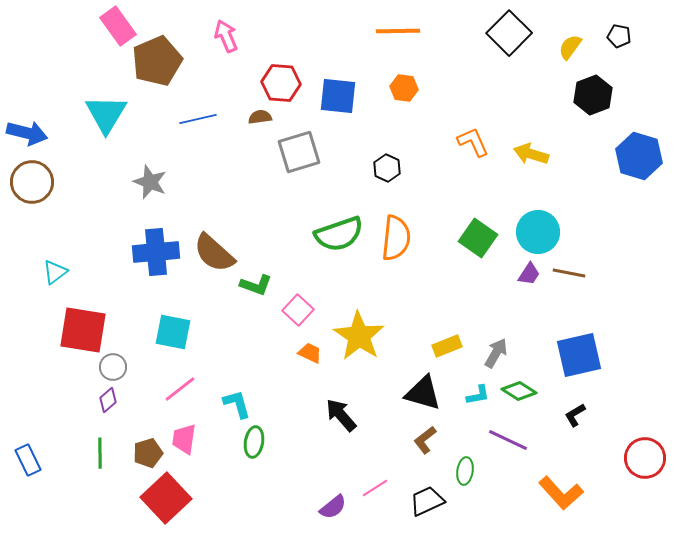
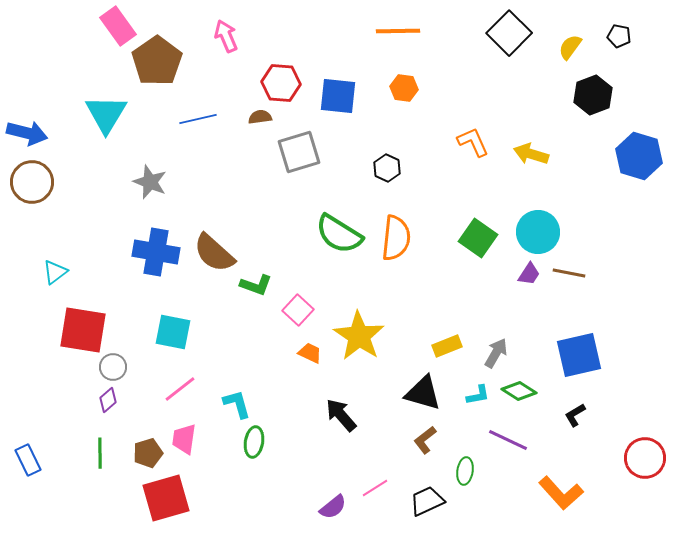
brown pentagon at (157, 61): rotated 12 degrees counterclockwise
green semicircle at (339, 234): rotated 51 degrees clockwise
blue cross at (156, 252): rotated 15 degrees clockwise
red square at (166, 498): rotated 27 degrees clockwise
